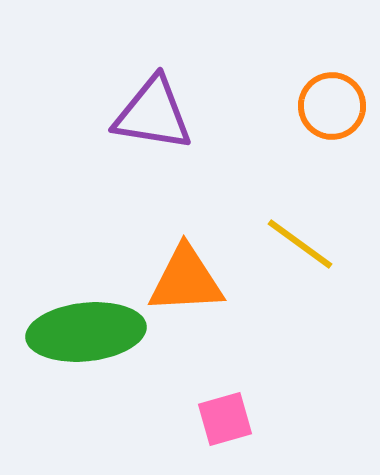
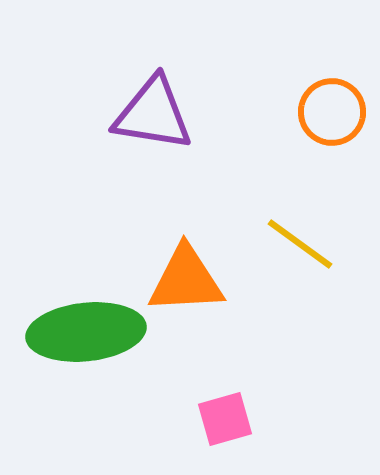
orange circle: moved 6 px down
